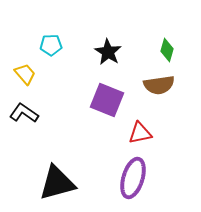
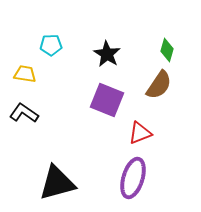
black star: moved 1 px left, 2 px down
yellow trapezoid: rotated 40 degrees counterclockwise
brown semicircle: rotated 48 degrees counterclockwise
red triangle: rotated 10 degrees counterclockwise
